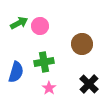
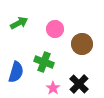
pink circle: moved 15 px right, 3 px down
green cross: rotated 30 degrees clockwise
black cross: moved 10 px left
pink star: moved 4 px right
